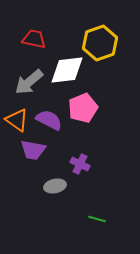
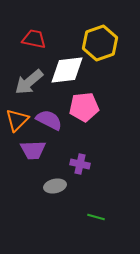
pink pentagon: moved 1 px right, 1 px up; rotated 16 degrees clockwise
orange triangle: rotated 40 degrees clockwise
purple trapezoid: rotated 12 degrees counterclockwise
purple cross: rotated 12 degrees counterclockwise
green line: moved 1 px left, 2 px up
